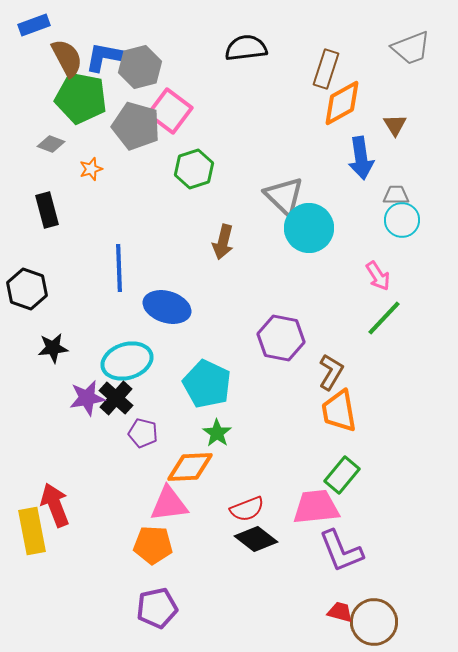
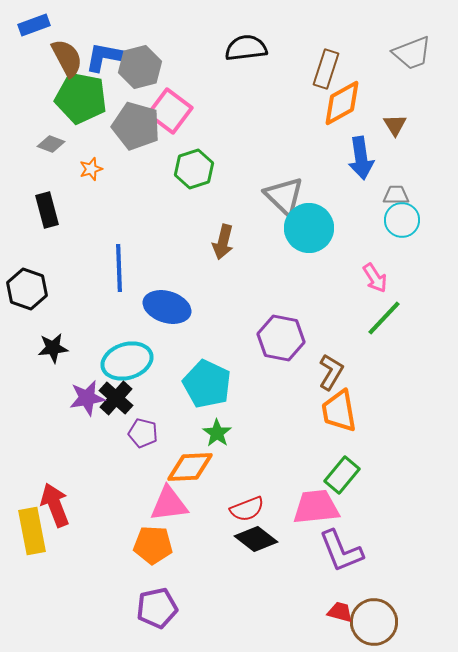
gray trapezoid at (411, 48): moved 1 px right, 5 px down
pink arrow at (378, 276): moved 3 px left, 2 px down
